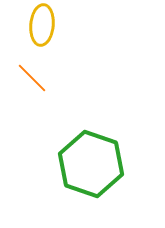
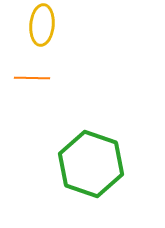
orange line: rotated 44 degrees counterclockwise
